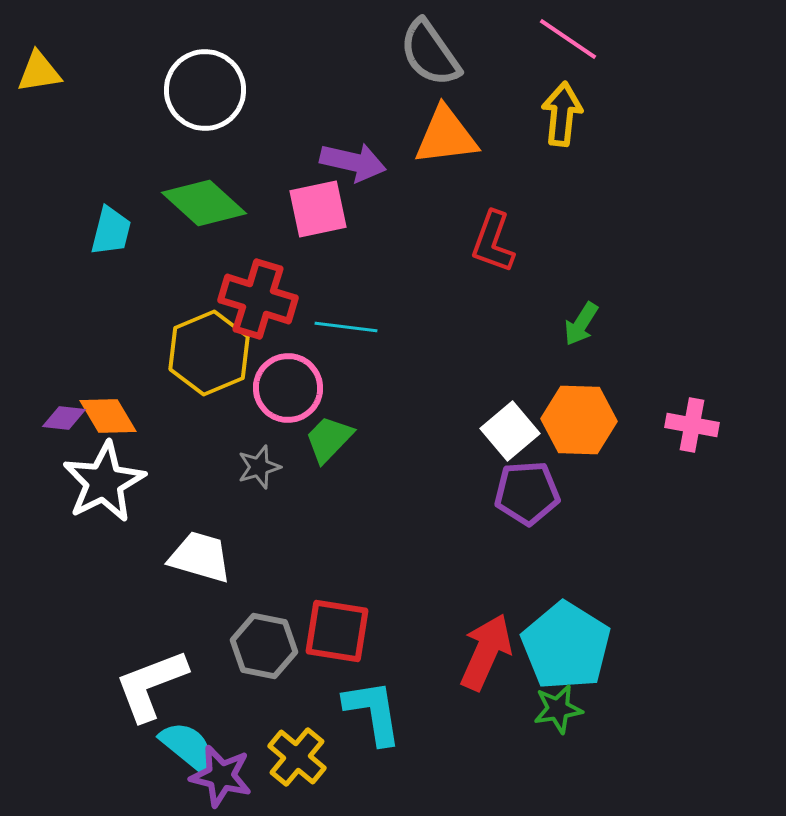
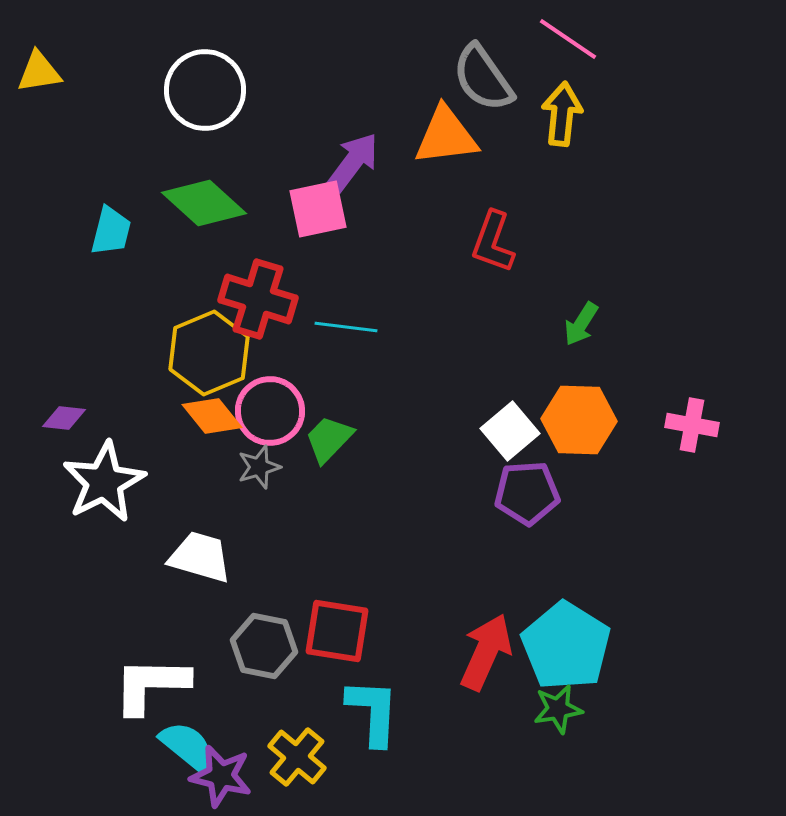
gray semicircle: moved 53 px right, 25 px down
purple arrow: rotated 66 degrees counterclockwise
pink circle: moved 18 px left, 23 px down
orange diamond: moved 104 px right; rotated 8 degrees counterclockwise
white L-shape: rotated 22 degrees clockwise
cyan L-shape: rotated 12 degrees clockwise
